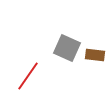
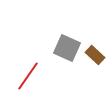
brown rectangle: rotated 36 degrees clockwise
